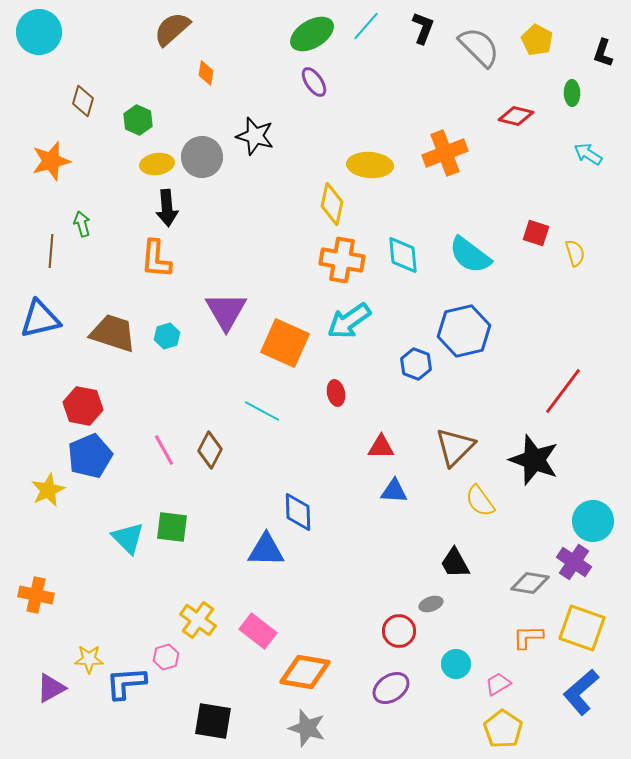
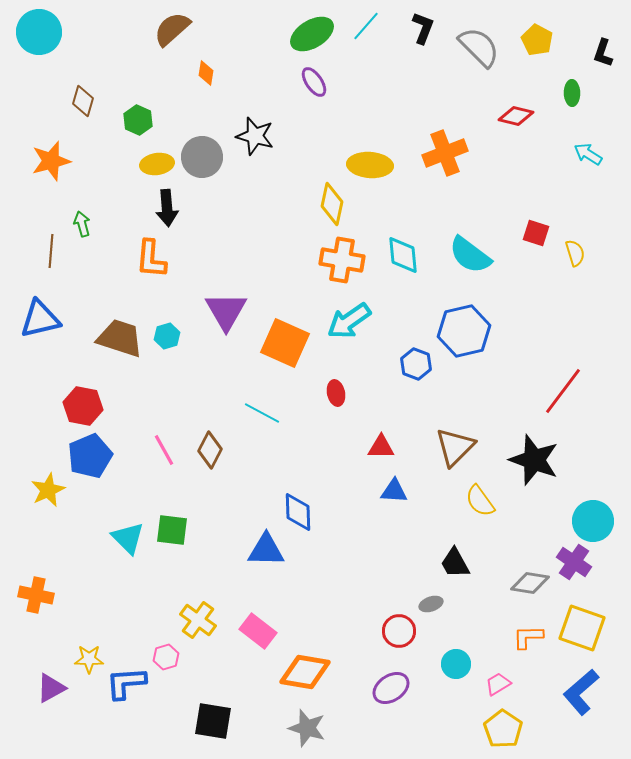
orange L-shape at (156, 259): moved 5 px left
brown trapezoid at (113, 333): moved 7 px right, 5 px down
cyan line at (262, 411): moved 2 px down
green square at (172, 527): moved 3 px down
